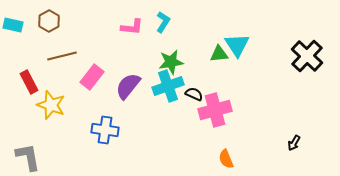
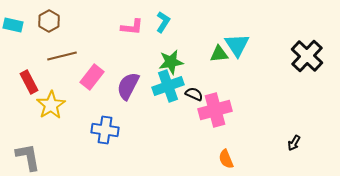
purple semicircle: rotated 12 degrees counterclockwise
yellow star: rotated 20 degrees clockwise
